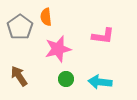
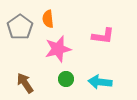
orange semicircle: moved 2 px right, 2 px down
brown arrow: moved 6 px right, 7 px down
